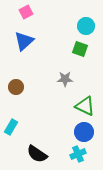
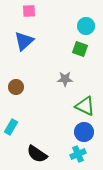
pink square: moved 3 px right, 1 px up; rotated 24 degrees clockwise
